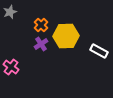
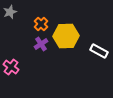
orange cross: moved 1 px up
